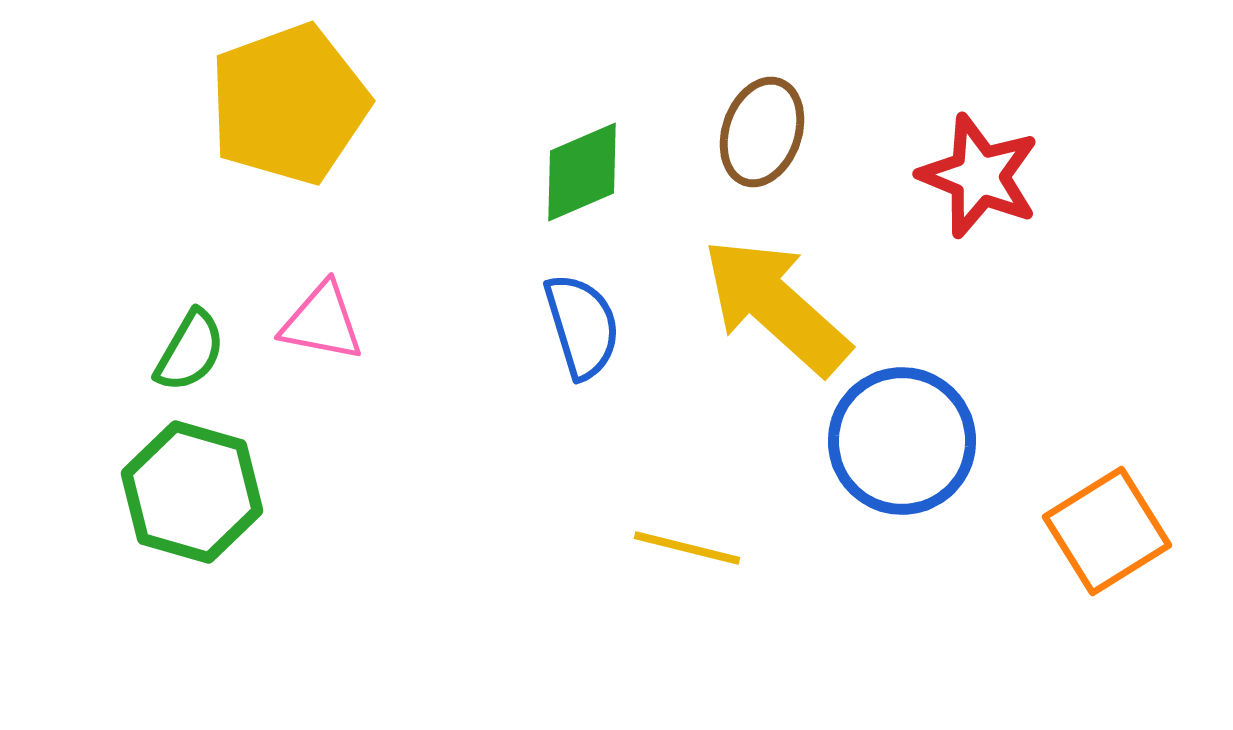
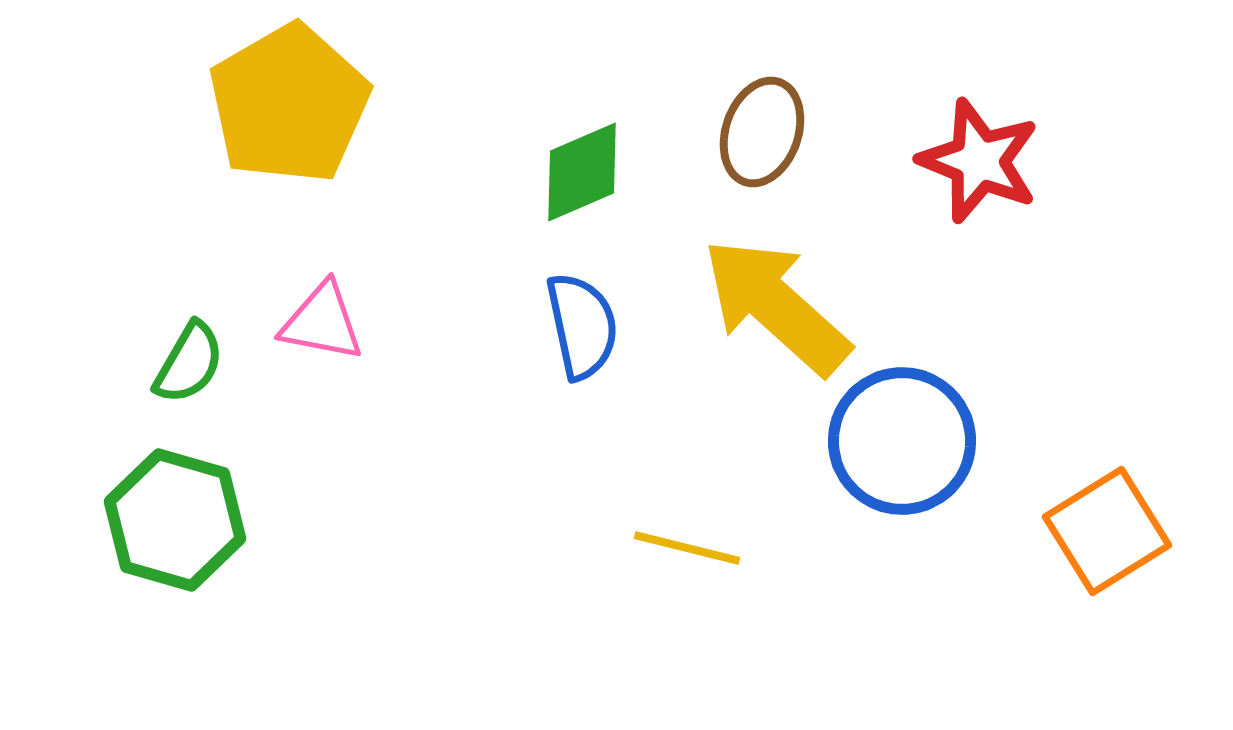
yellow pentagon: rotated 10 degrees counterclockwise
red star: moved 15 px up
blue semicircle: rotated 5 degrees clockwise
green semicircle: moved 1 px left, 12 px down
green hexagon: moved 17 px left, 28 px down
